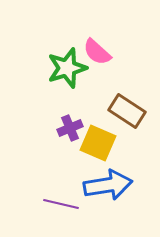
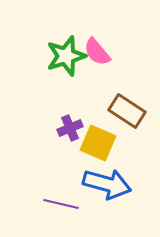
pink semicircle: rotated 8 degrees clockwise
green star: moved 1 px left, 12 px up
blue arrow: moved 1 px left, 1 px up; rotated 24 degrees clockwise
